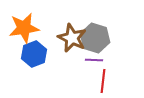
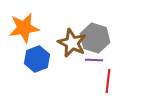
brown star: moved 5 px down
blue hexagon: moved 3 px right, 5 px down
red line: moved 5 px right
